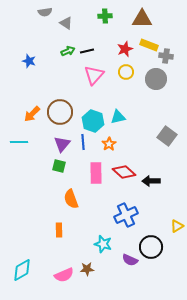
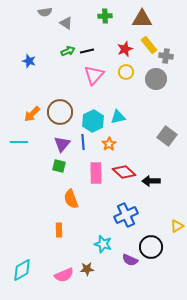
yellow rectangle: rotated 30 degrees clockwise
cyan hexagon: rotated 15 degrees clockwise
